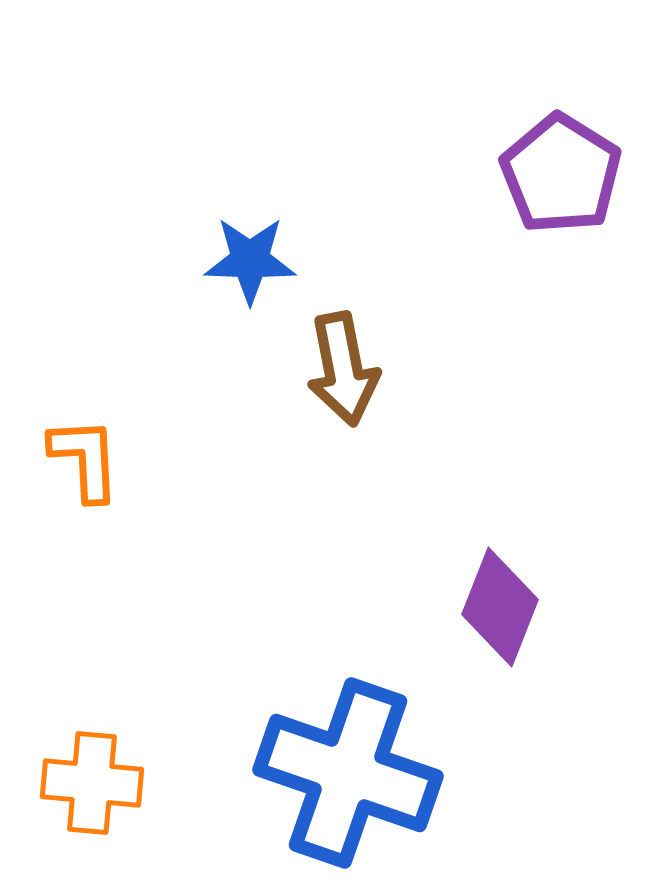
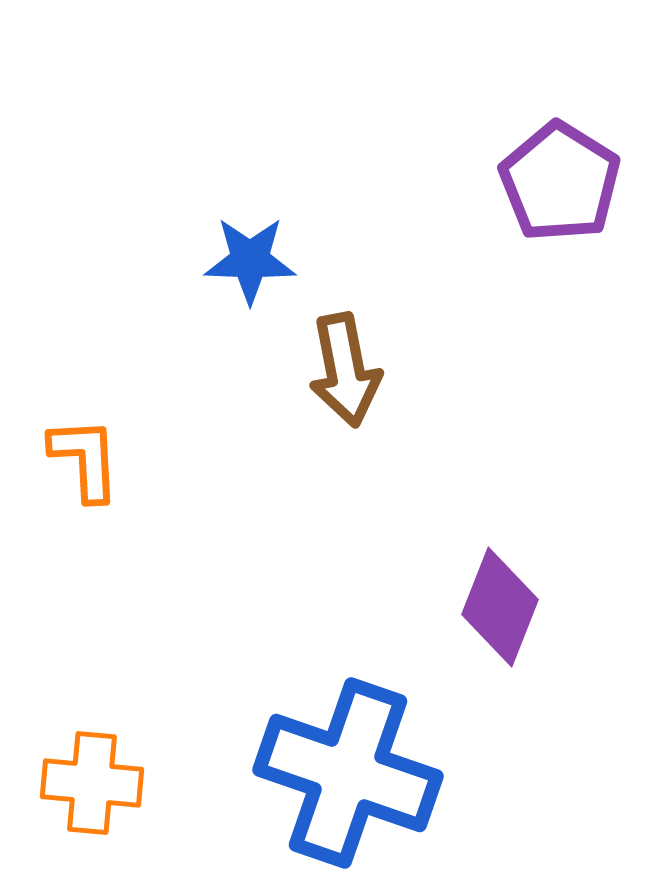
purple pentagon: moved 1 px left, 8 px down
brown arrow: moved 2 px right, 1 px down
